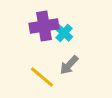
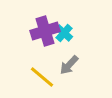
purple cross: moved 1 px right, 5 px down; rotated 8 degrees counterclockwise
